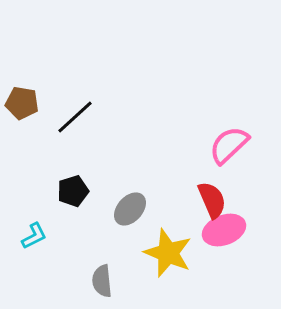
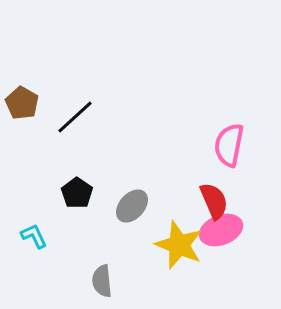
brown pentagon: rotated 20 degrees clockwise
pink semicircle: rotated 36 degrees counterclockwise
black pentagon: moved 4 px right, 2 px down; rotated 20 degrees counterclockwise
red semicircle: moved 2 px right, 1 px down
gray ellipse: moved 2 px right, 3 px up
pink ellipse: moved 3 px left
cyan L-shape: rotated 88 degrees counterclockwise
yellow star: moved 11 px right, 8 px up
